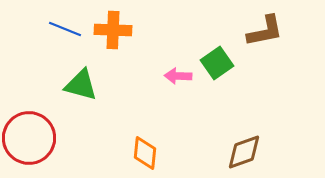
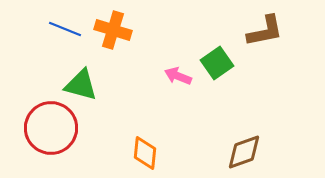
orange cross: rotated 15 degrees clockwise
pink arrow: rotated 20 degrees clockwise
red circle: moved 22 px right, 10 px up
